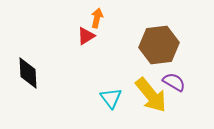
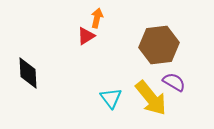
yellow arrow: moved 3 px down
